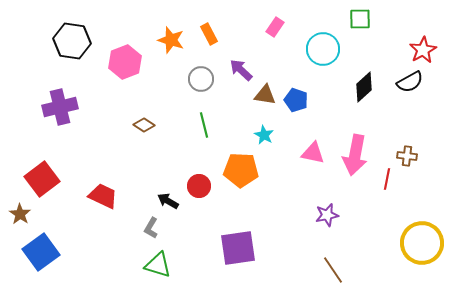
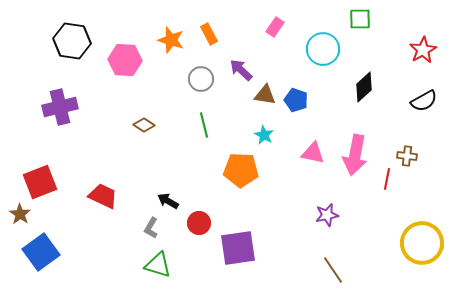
pink hexagon: moved 2 px up; rotated 24 degrees clockwise
black semicircle: moved 14 px right, 19 px down
red square: moved 2 px left, 3 px down; rotated 16 degrees clockwise
red circle: moved 37 px down
